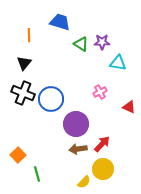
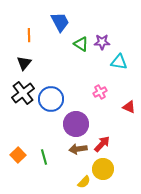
blue trapezoid: rotated 45 degrees clockwise
cyan triangle: moved 1 px right, 1 px up
black cross: rotated 30 degrees clockwise
green line: moved 7 px right, 17 px up
